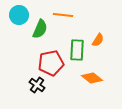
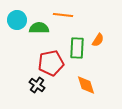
cyan circle: moved 2 px left, 5 px down
green semicircle: moved 1 px left, 1 px up; rotated 114 degrees counterclockwise
green rectangle: moved 2 px up
orange diamond: moved 6 px left, 7 px down; rotated 35 degrees clockwise
